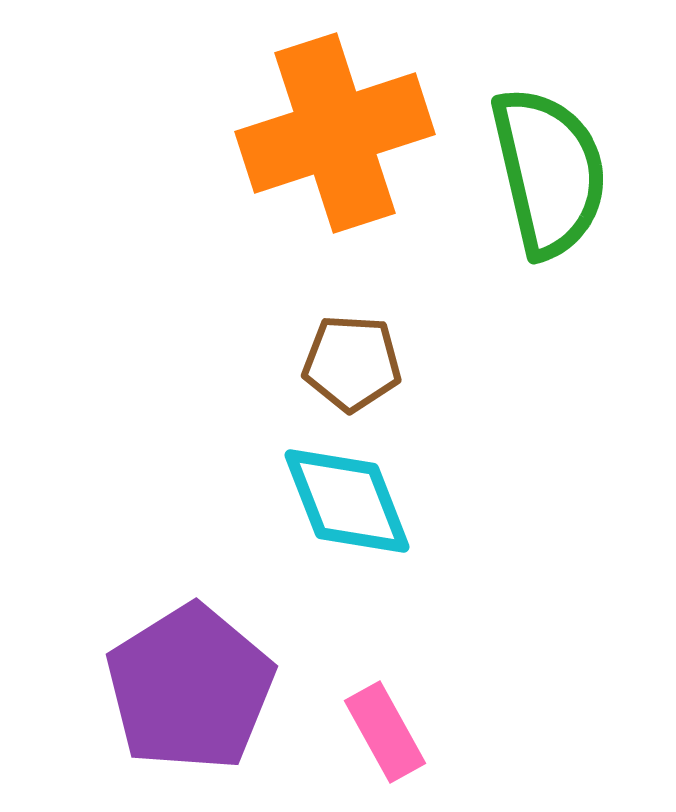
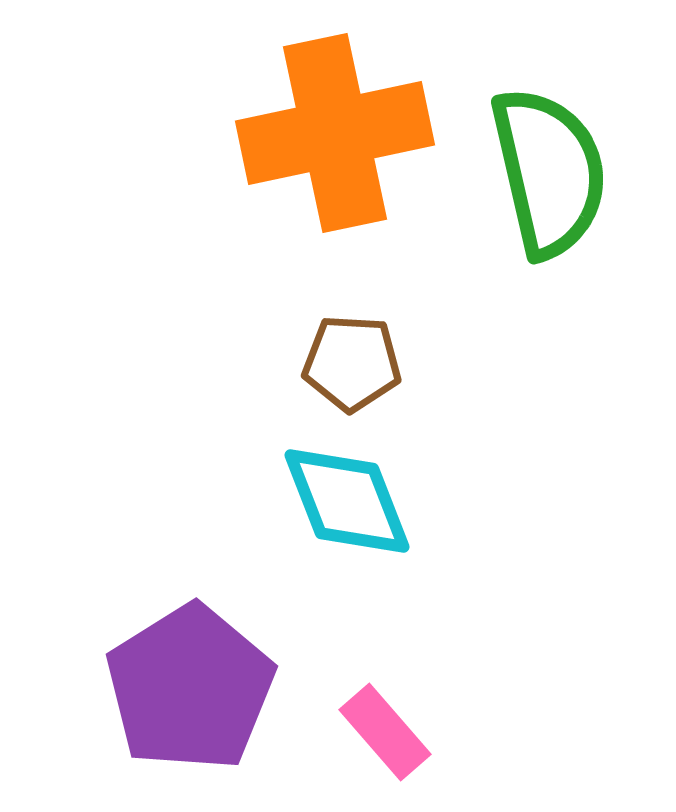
orange cross: rotated 6 degrees clockwise
pink rectangle: rotated 12 degrees counterclockwise
